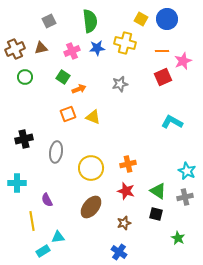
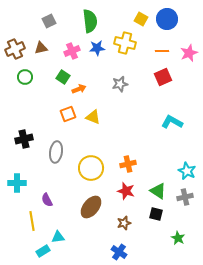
pink star: moved 6 px right, 8 px up
